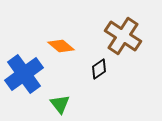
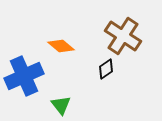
black diamond: moved 7 px right
blue cross: moved 2 px down; rotated 12 degrees clockwise
green triangle: moved 1 px right, 1 px down
